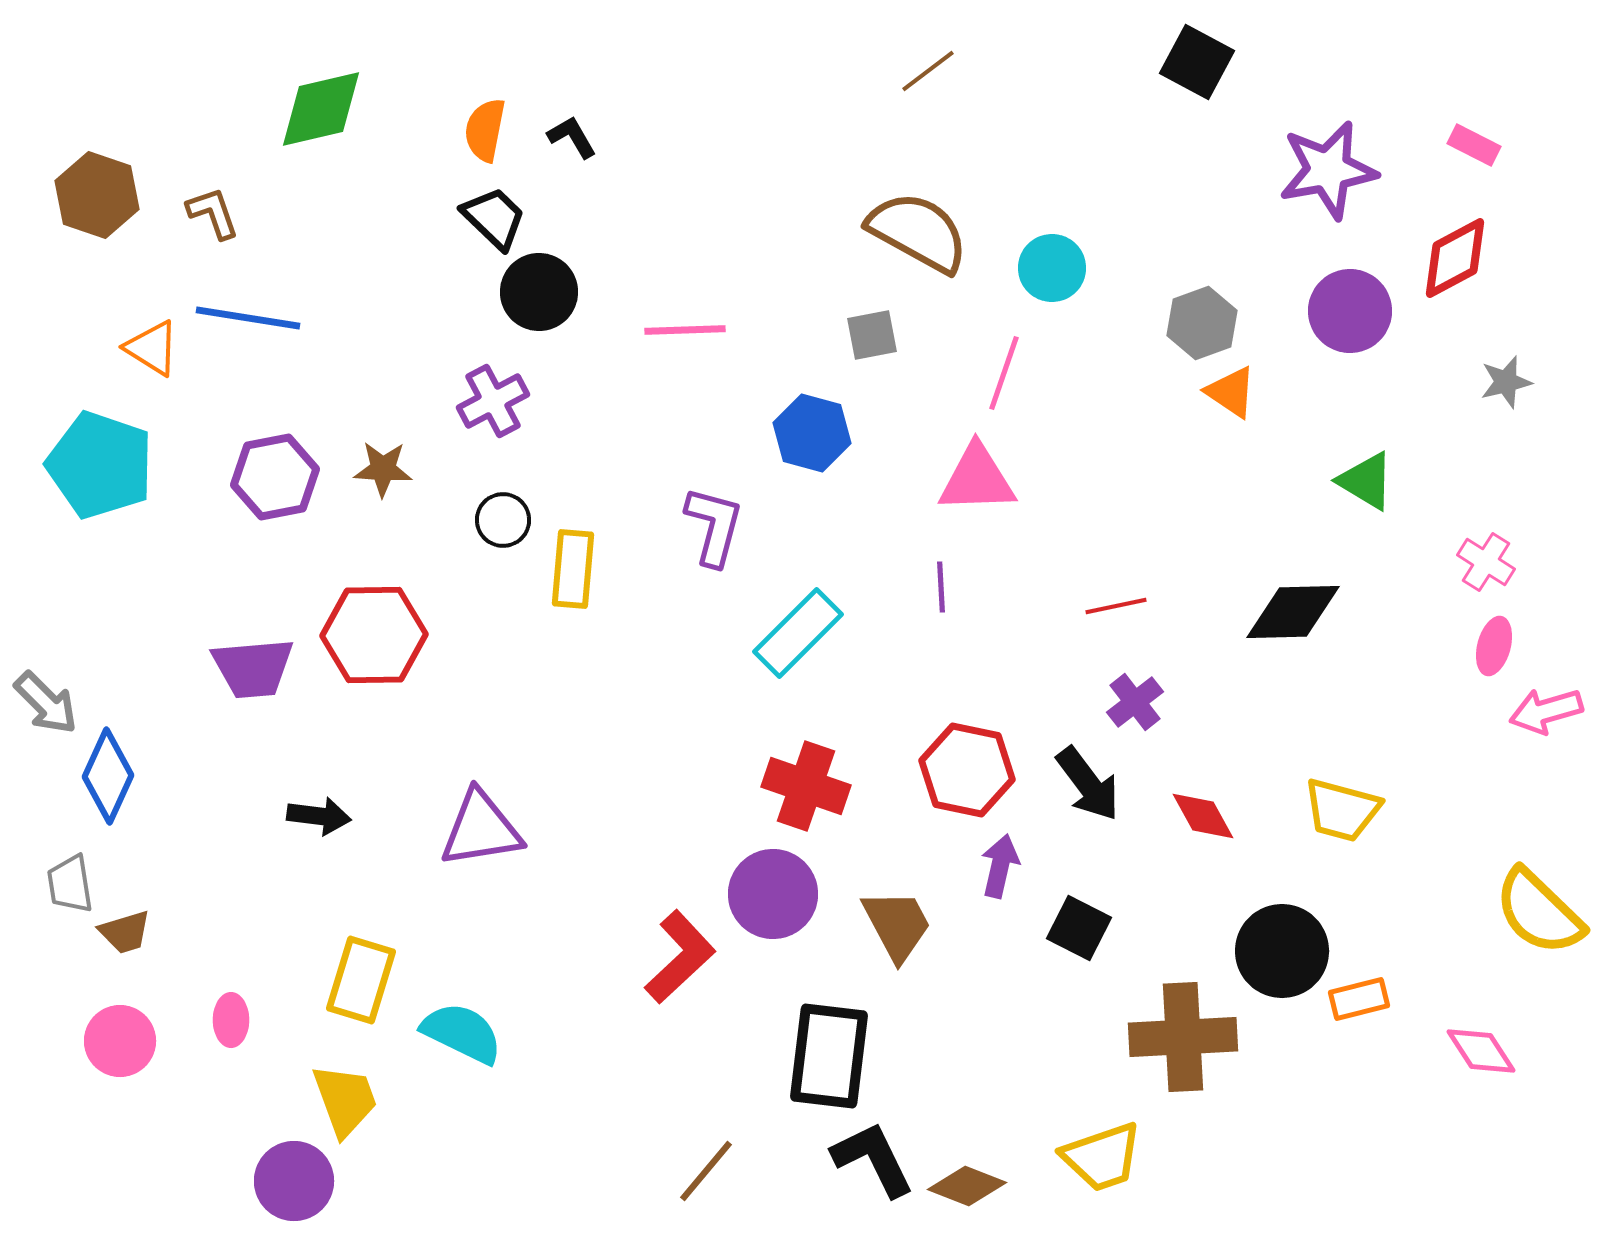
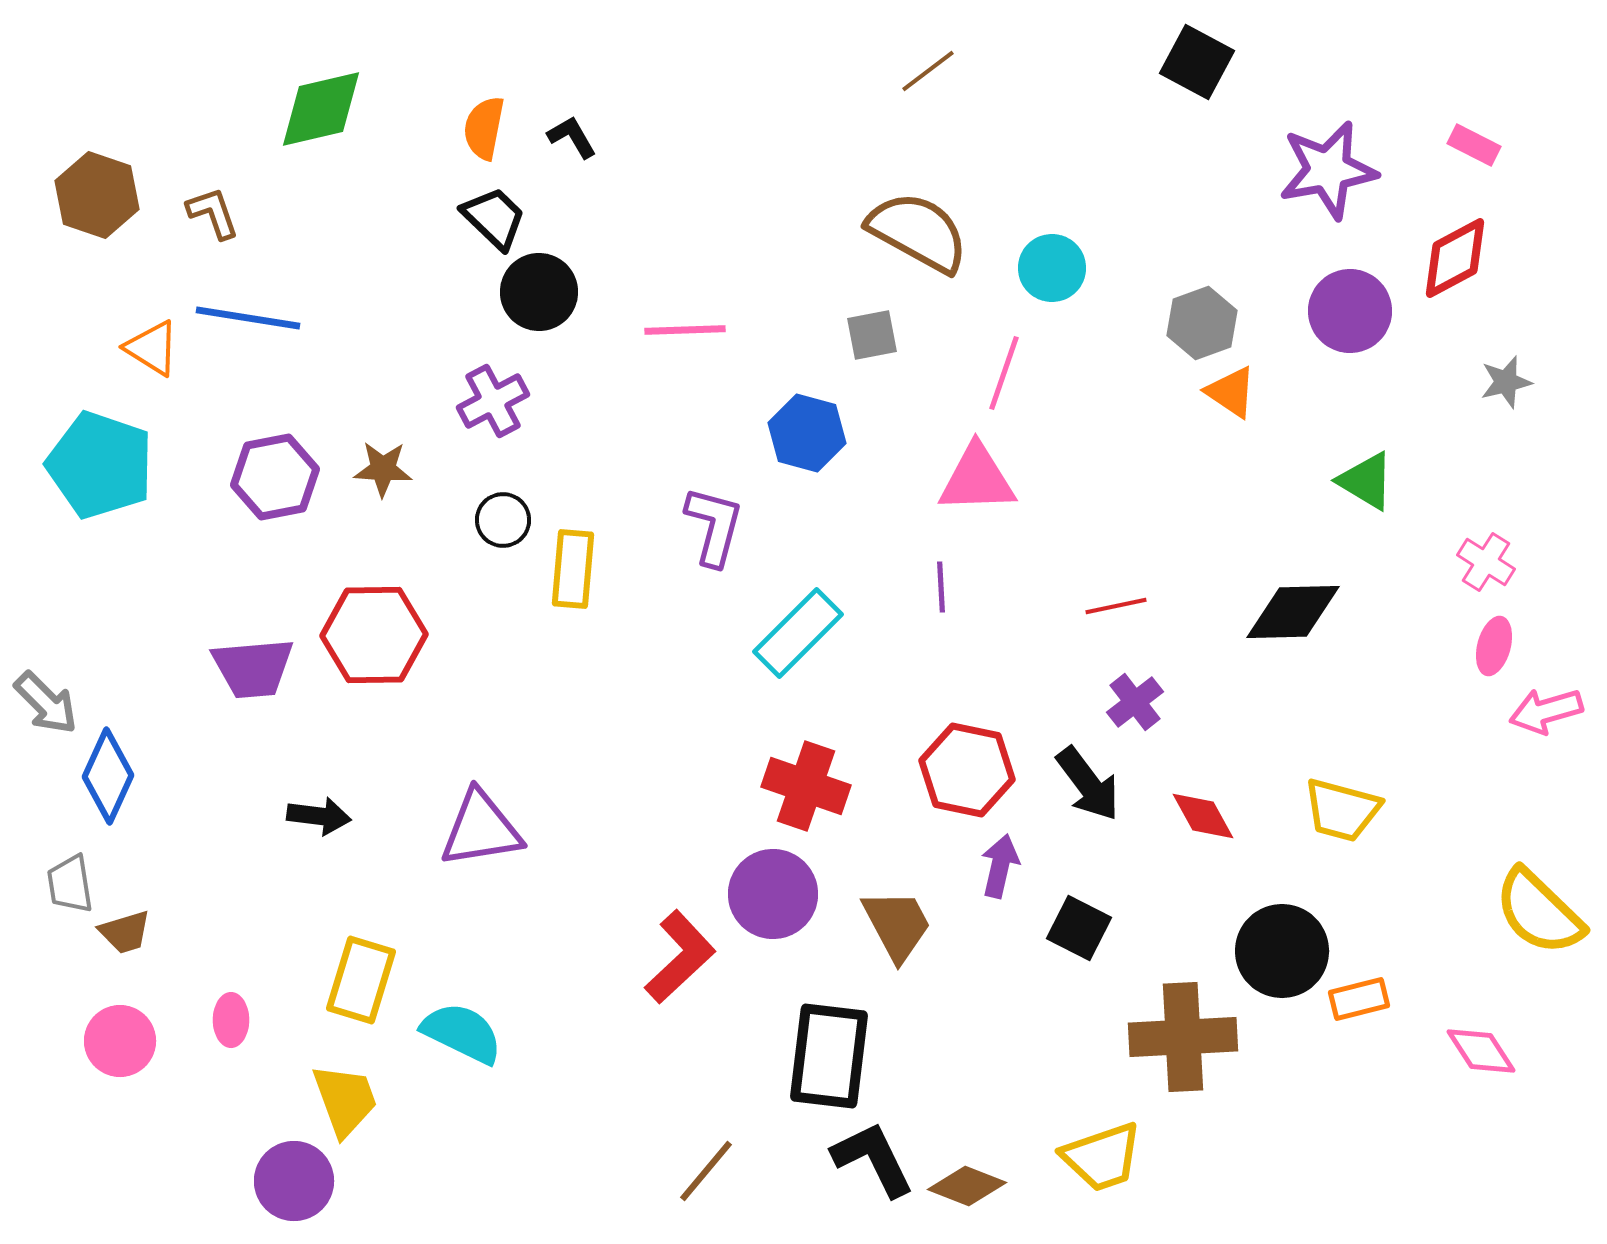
orange semicircle at (485, 130): moved 1 px left, 2 px up
blue hexagon at (812, 433): moved 5 px left
